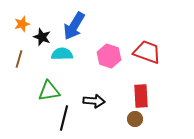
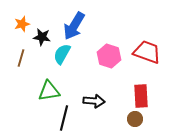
black star: rotated 12 degrees counterclockwise
cyan semicircle: rotated 60 degrees counterclockwise
brown line: moved 2 px right, 1 px up
